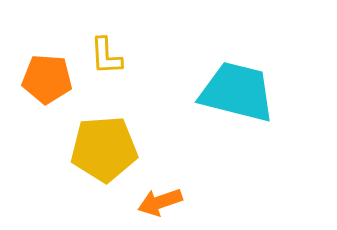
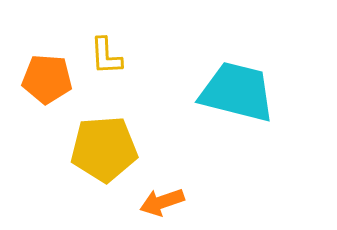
orange arrow: moved 2 px right
